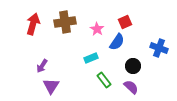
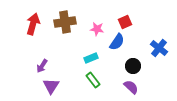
pink star: rotated 24 degrees counterclockwise
blue cross: rotated 18 degrees clockwise
green rectangle: moved 11 px left
